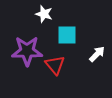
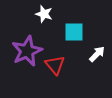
cyan square: moved 7 px right, 3 px up
purple star: rotated 24 degrees counterclockwise
